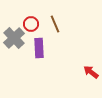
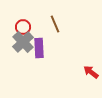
red circle: moved 8 px left, 3 px down
gray cross: moved 9 px right, 4 px down
